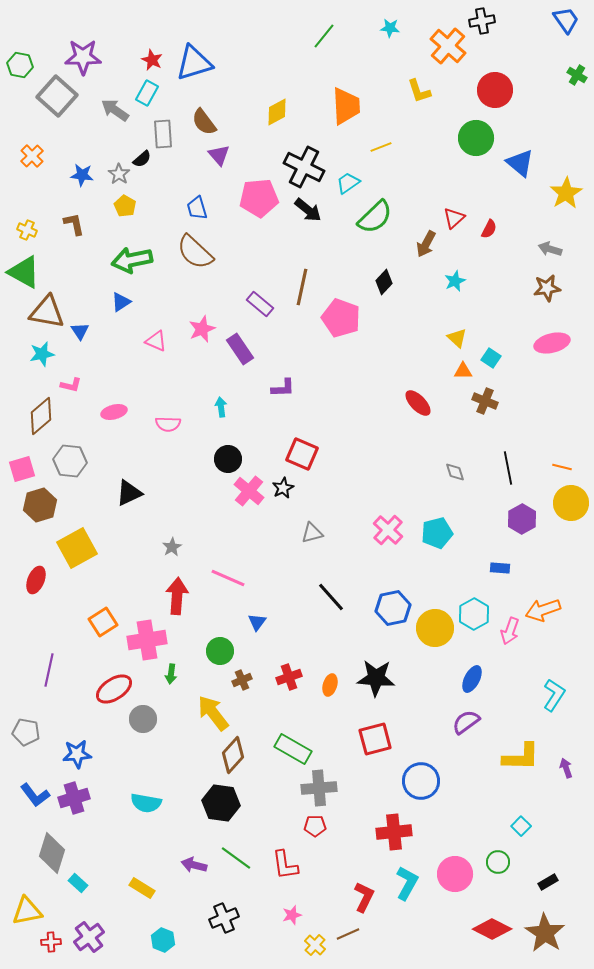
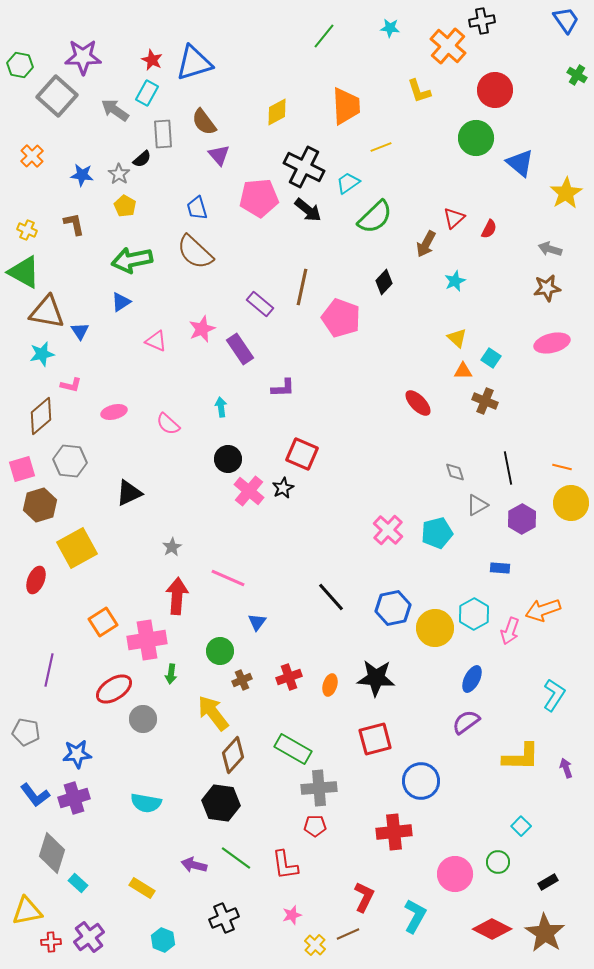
pink semicircle at (168, 424): rotated 40 degrees clockwise
gray triangle at (312, 533): moved 165 px right, 28 px up; rotated 15 degrees counterclockwise
cyan L-shape at (407, 883): moved 8 px right, 33 px down
